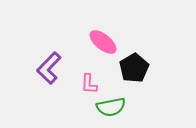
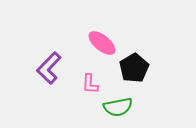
pink ellipse: moved 1 px left, 1 px down
pink L-shape: moved 1 px right
green semicircle: moved 7 px right
